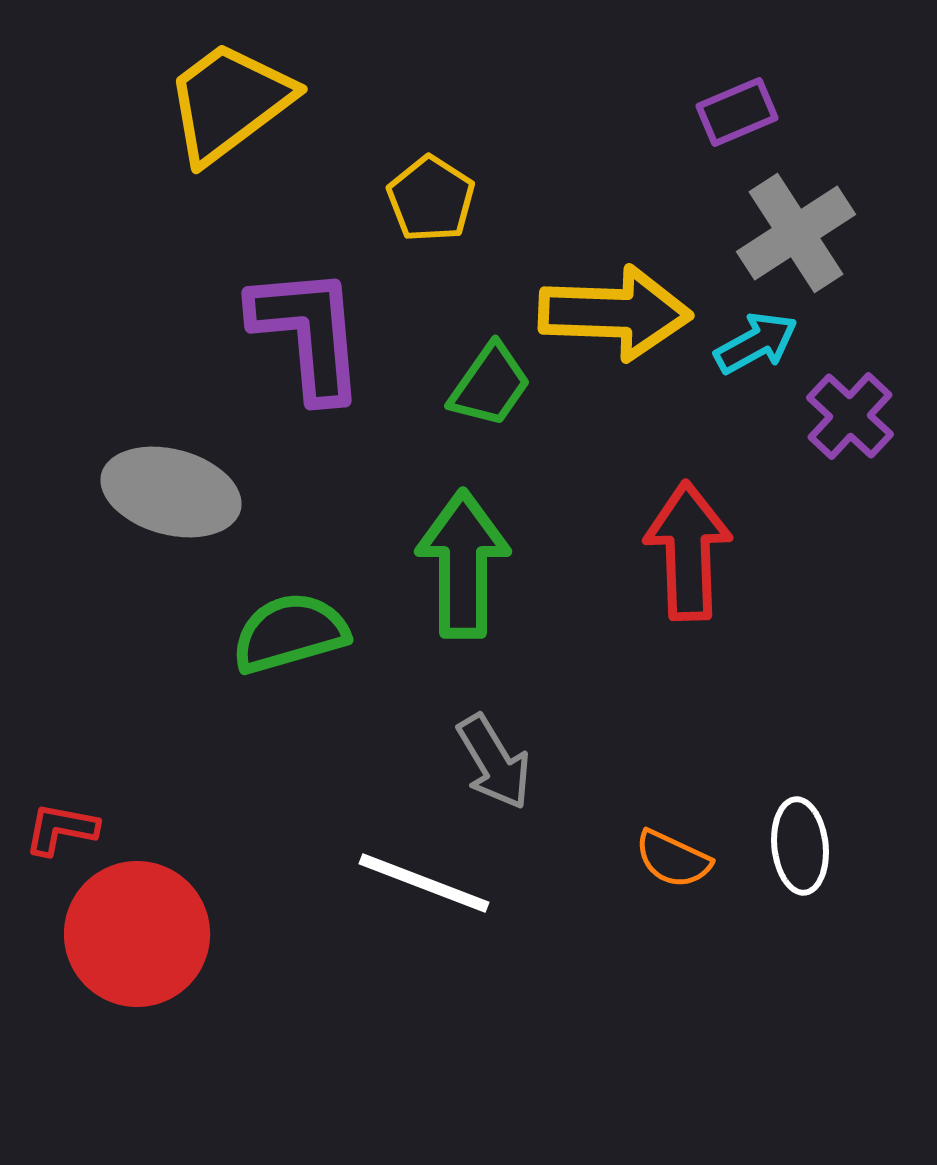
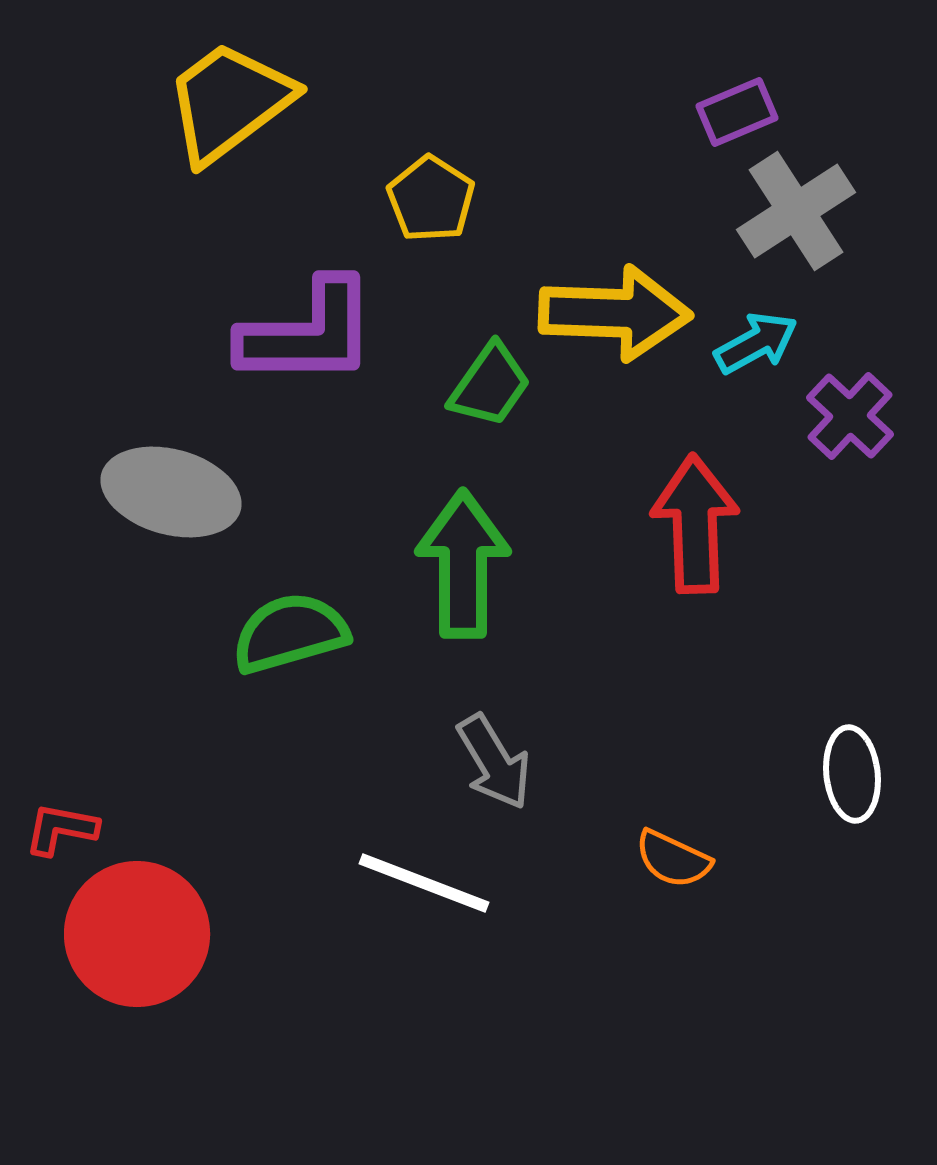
gray cross: moved 22 px up
purple L-shape: rotated 95 degrees clockwise
red arrow: moved 7 px right, 27 px up
white ellipse: moved 52 px right, 72 px up
